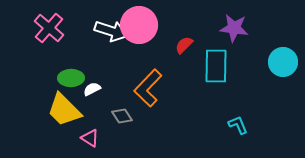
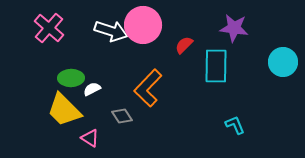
pink circle: moved 4 px right
cyan L-shape: moved 3 px left
